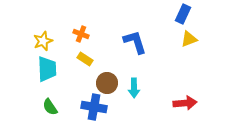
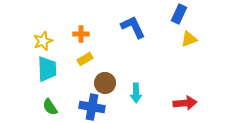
blue rectangle: moved 4 px left
orange cross: rotated 21 degrees counterclockwise
blue L-shape: moved 2 px left, 15 px up; rotated 8 degrees counterclockwise
yellow rectangle: rotated 63 degrees counterclockwise
brown circle: moved 2 px left
cyan arrow: moved 2 px right, 5 px down
blue cross: moved 2 px left
